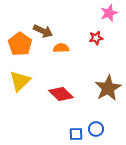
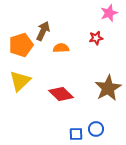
brown arrow: rotated 90 degrees counterclockwise
orange pentagon: moved 1 px right, 1 px down; rotated 20 degrees clockwise
